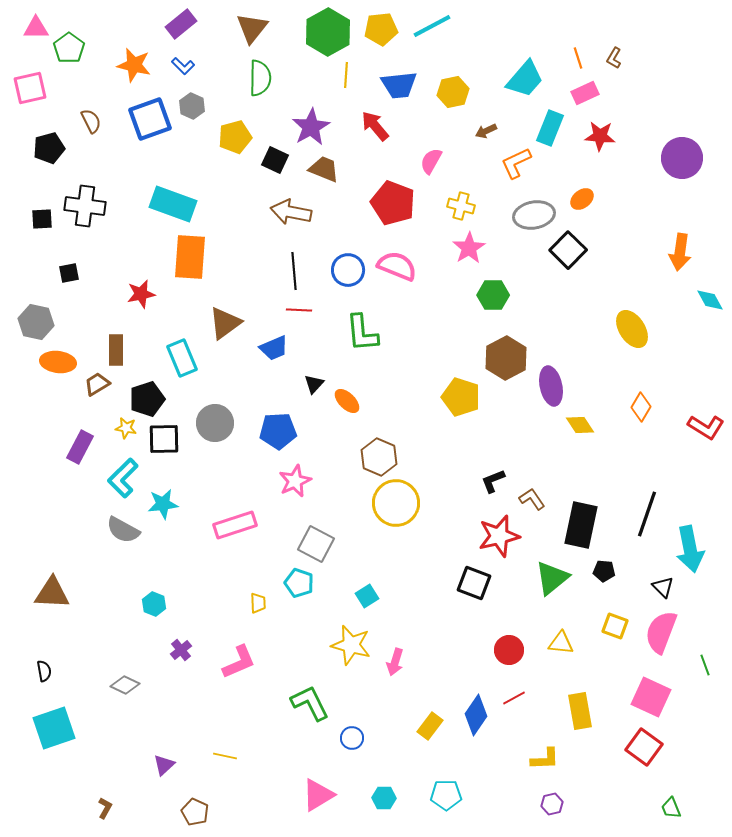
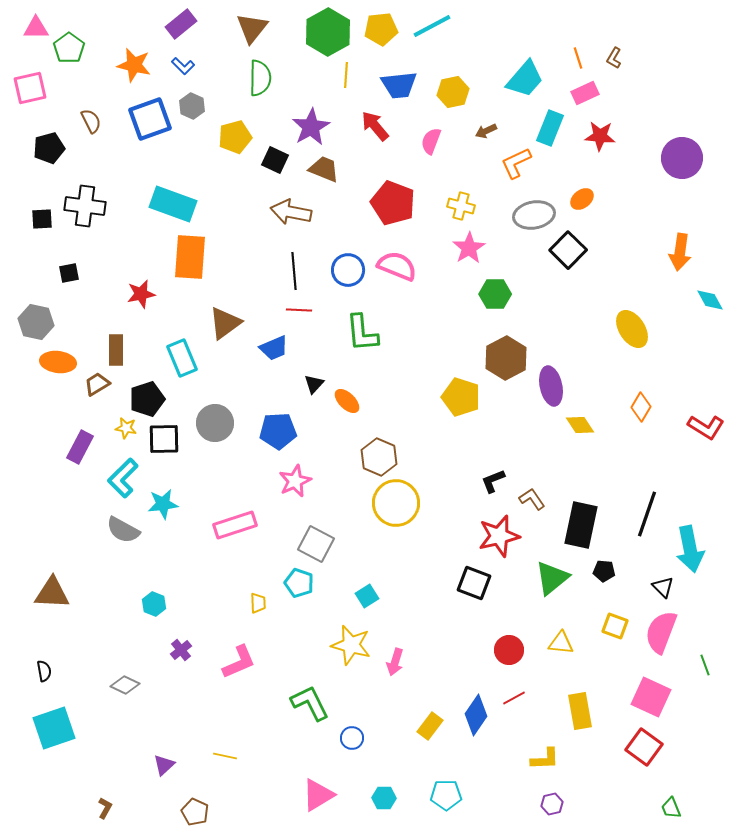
pink semicircle at (431, 161): moved 20 px up; rotated 8 degrees counterclockwise
green hexagon at (493, 295): moved 2 px right, 1 px up
